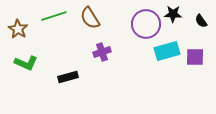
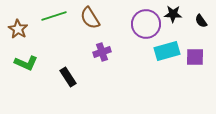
black rectangle: rotated 72 degrees clockwise
